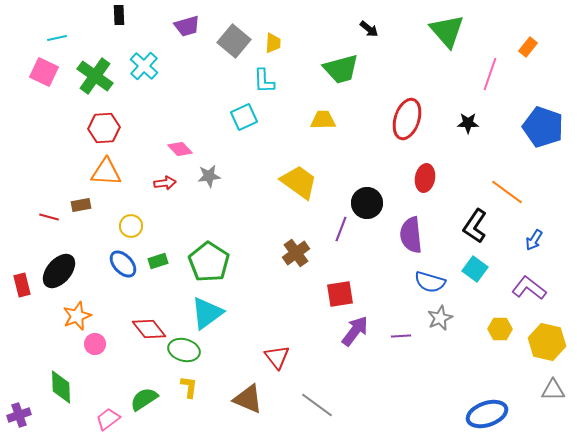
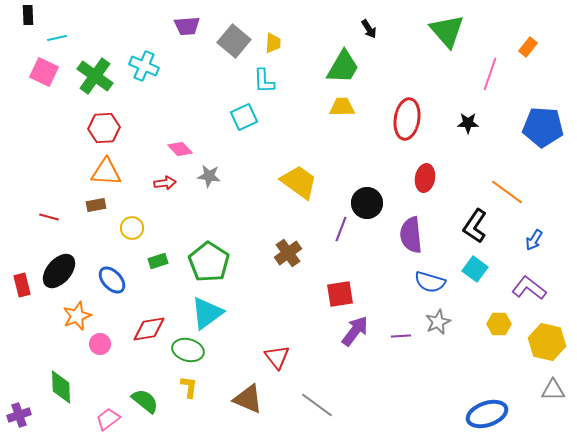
black rectangle at (119, 15): moved 91 px left
purple trapezoid at (187, 26): rotated 12 degrees clockwise
black arrow at (369, 29): rotated 18 degrees clockwise
cyan cross at (144, 66): rotated 20 degrees counterclockwise
green trapezoid at (341, 69): moved 2 px right, 2 px up; rotated 45 degrees counterclockwise
red ellipse at (407, 119): rotated 9 degrees counterclockwise
yellow trapezoid at (323, 120): moved 19 px right, 13 px up
blue pentagon at (543, 127): rotated 15 degrees counterclockwise
gray star at (209, 176): rotated 15 degrees clockwise
brown rectangle at (81, 205): moved 15 px right
yellow circle at (131, 226): moved 1 px right, 2 px down
brown cross at (296, 253): moved 8 px left
blue ellipse at (123, 264): moved 11 px left, 16 px down
gray star at (440, 318): moved 2 px left, 4 px down
red diamond at (149, 329): rotated 60 degrees counterclockwise
yellow hexagon at (500, 329): moved 1 px left, 5 px up
pink circle at (95, 344): moved 5 px right
green ellipse at (184, 350): moved 4 px right
green semicircle at (144, 399): moved 1 px right, 2 px down; rotated 72 degrees clockwise
